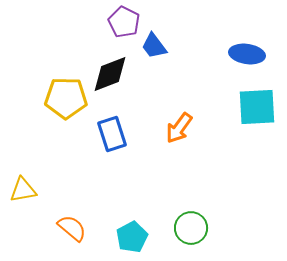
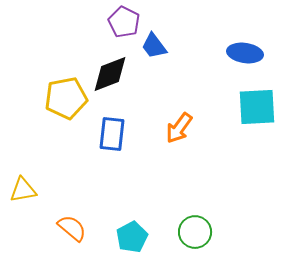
blue ellipse: moved 2 px left, 1 px up
yellow pentagon: rotated 12 degrees counterclockwise
blue rectangle: rotated 24 degrees clockwise
green circle: moved 4 px right, 4 px down
